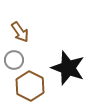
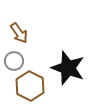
brown arrow: moved 1 px left, 1 px down
gray circle: moved 1 px down
